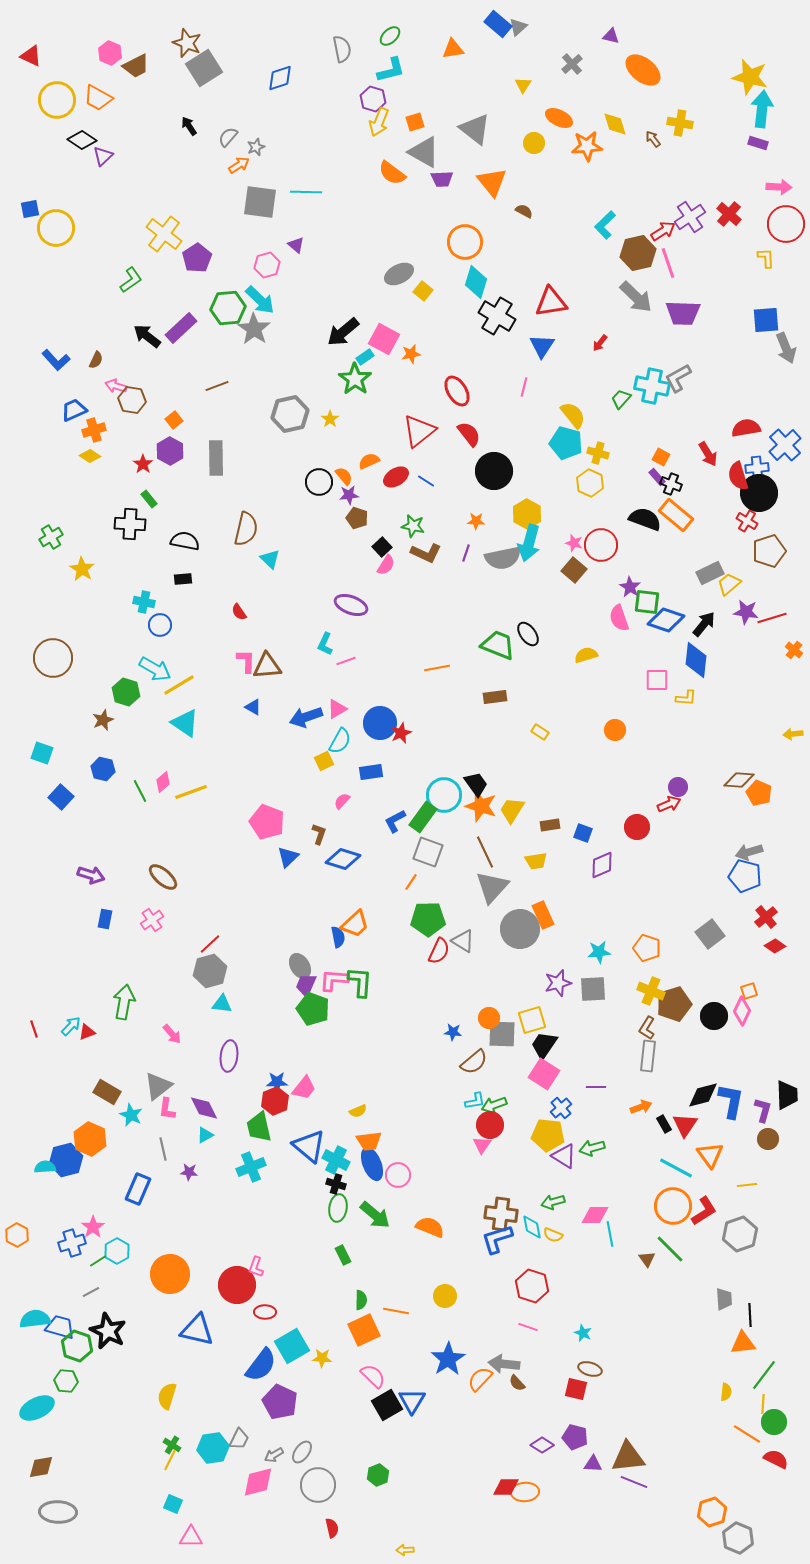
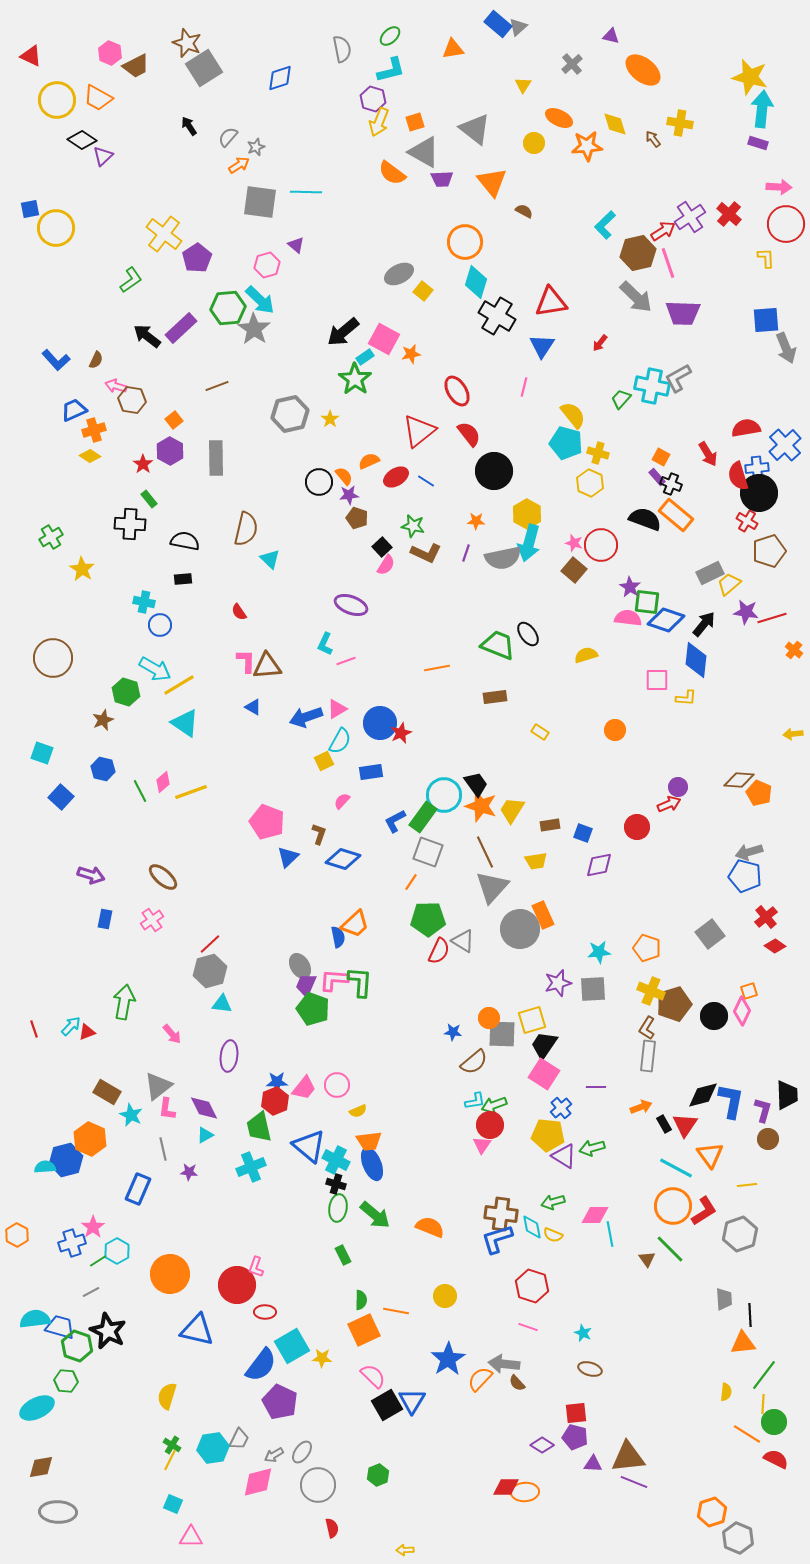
pink semicircle at (619, 618): moved 9 px right; rotated 116 degrees clockwise
purple diamond at (602, 865): moved 3 px left; rotated 12 degrees clockwise
pink circle at (398, 1175): moved 61 px left, 90 px up
red square at (576, 1389): moved 24 px down; rotated 20 degrees counterclockwise
